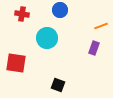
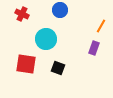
red cross: rotated 16 degrees clockwise
orange line: rotated 40 degrees counterclockwise
cyan circle: moved 1 px left, 1 px down
red square: moved 10 px right, 1 px down
black square: moved 17 px up
